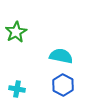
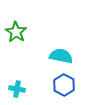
green star: rotated 10 degrees counterclockwise
blue hexagon: moved 1 px right
